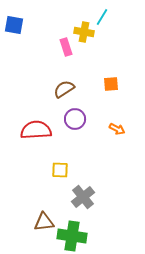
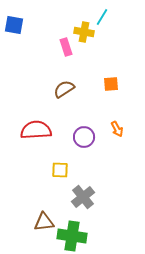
purple circle: moved 9 px right, 18 px down
orange arrow: rotated 35 degrees clockwise
